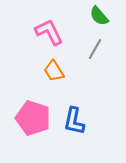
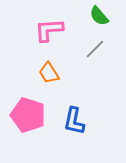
pink L-shape: moved 2 px up; rotated 68 degrees counterclockwise
gray line: rotated 15 degrees clockwise
orange trapezoid: moved 5 px left, 2 px down
pink pentagon: moved 5 px left, 3 px up
